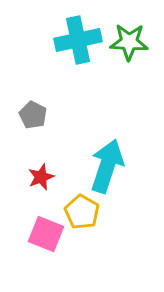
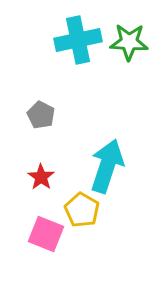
gray pentagon: moved 8 px right
red star: rotated 16 degrees counterclockwise
yellow pentagon: moved 2 px up
